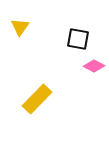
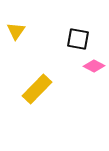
yellow triangle: moved 4 px left, 4 px down
yellow rectangle: moved 10 px up
